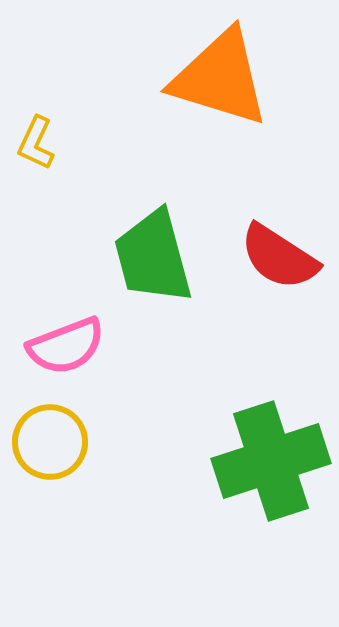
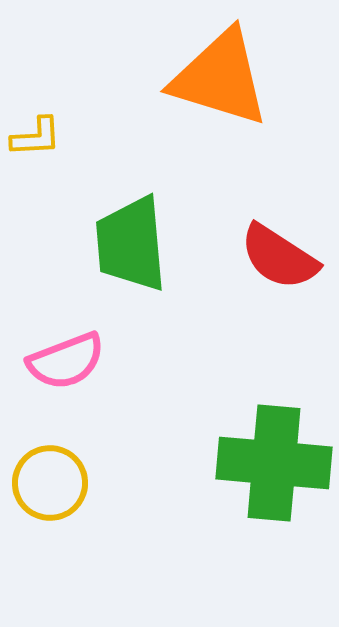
yellow L-shape: moved 6 px up; rotated 118 degrees counterclockwise
green trapezoid: moved 22 px left, 13 px up; rotated 10 degrees clockwise
pink semicircle: moved 15 px down
yellow circle: moved 41 px down
green cross: moved 3 px right, 2 px down; rotated 23 degrees clockwise
